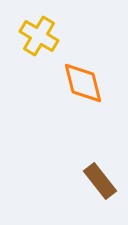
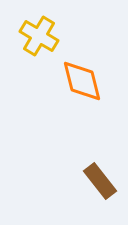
orange diamond: moved 1 px left, 2 px up
